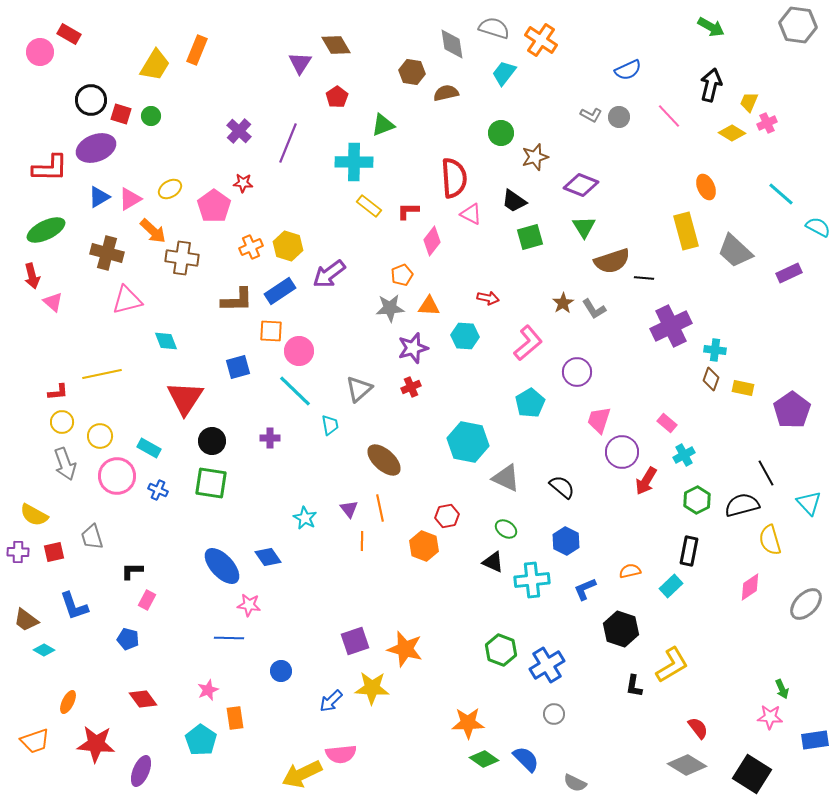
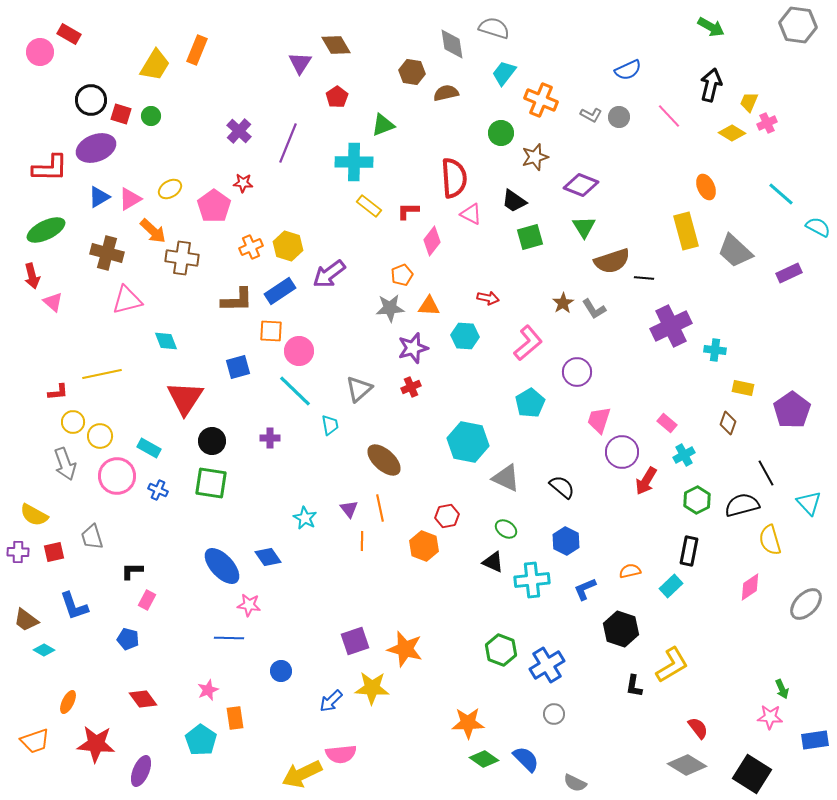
orange cross at (541, 40): moved 60 px down; rotated 12 degrees counterclockwise
brown diamond at (711, 379): moved 17 px right, 44 px down
yellow circle at (62, 422): moved 11 px right
